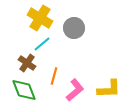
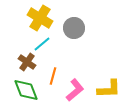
brown cross: moved 1 px up
orange line: moved 1 px left
green diamond: moved 2 px right
